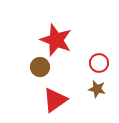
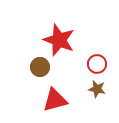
red star: moved 3 px right
red circle: moved 2 px left, 1 px down
red triangle: rotated 20 degrees clockwise
